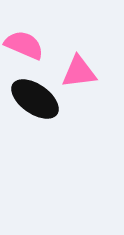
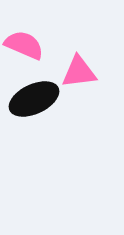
black ellipse: moved 1 px left; rotated 60 degrees counterclockwise
